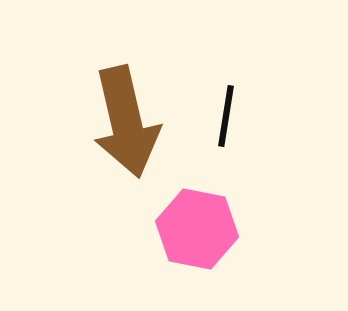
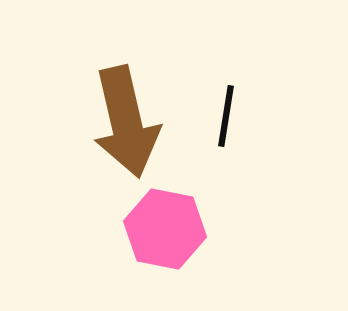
pink hexagon: moved 32 px left
